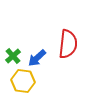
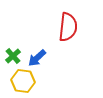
red semicircle: moved 17 px up
